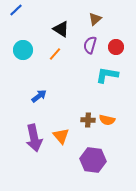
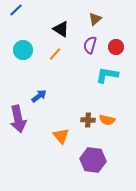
purple arrow: moved 16 px left, 19 px up
